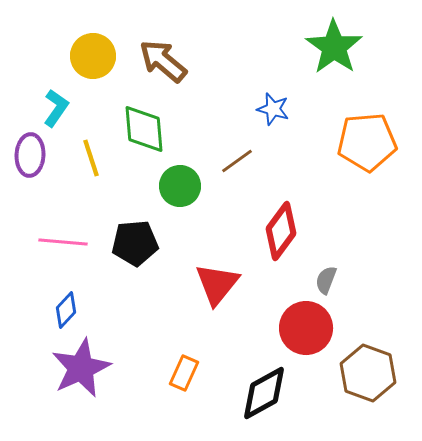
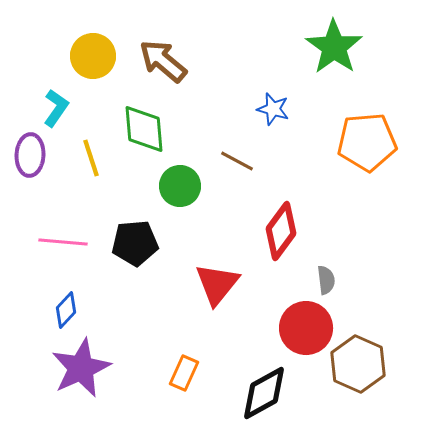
brown line: rotated 64 degrees clockwise
gray semicircle: rotated 152 degrees clockwise
brown hexagon: moved 10 px left, 9 px up; rotated 4 degrees clockwise
